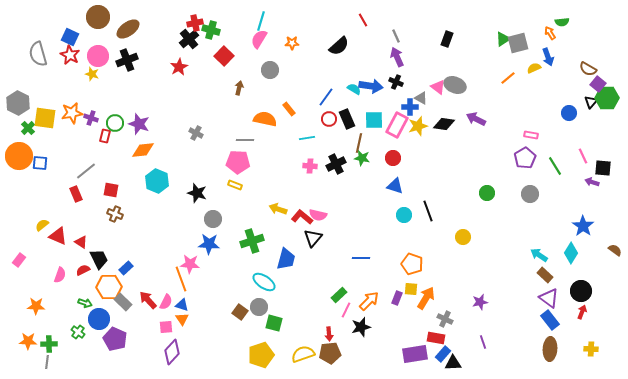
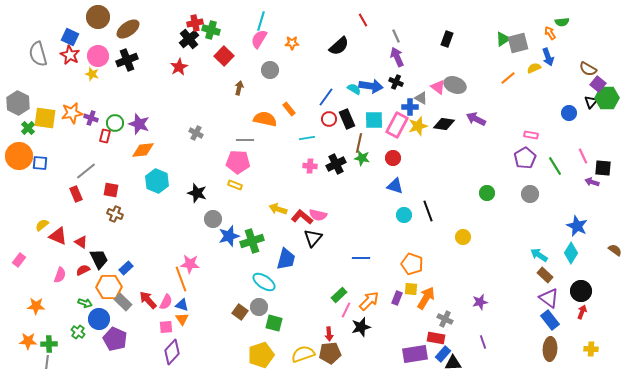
blue star at (583, 226): moved 6 px left; rotated 10 degrees counterclockwise
blue star at (209, 244): moved 20 px right, 8 px up; rotated 20 degrees counterclockwise
